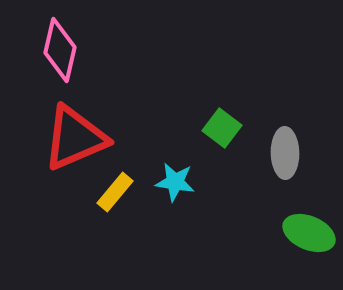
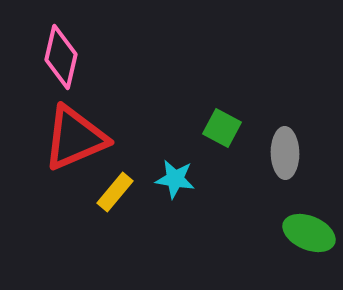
pink diamond: moved 1 px right, 7 px down
green square: rotated 9 degrees counterclockwise
cyan star: moved 3 px up
